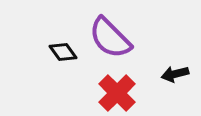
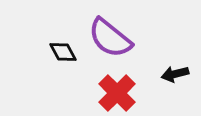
purple semicircle: rotated 6 degrees counterclockwise
black diamond: rotated 8 degrees clockwise
